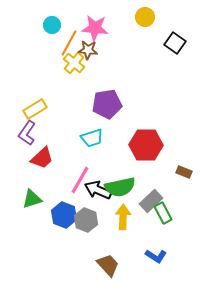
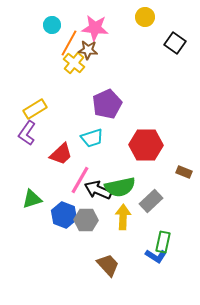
purple pentagon: rotated 16 degrees counterclockwise
red trapezoid: moved 19 px right, 4 px up
green rectangle: moved 29 px down; rotated 40 degrees clockwise
gray hexagon: rotated 20 degrees counterclockwise
